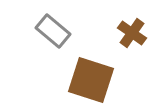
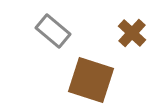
brown cross: rotated 8 degrees clockwise
